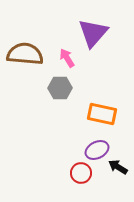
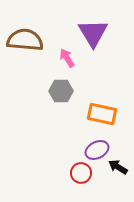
purple triangle: rotated 12 degrees counterclockwise
brown semicircle: moved 14 px up
gray hexagon: moved 1 px right, 3 px down
